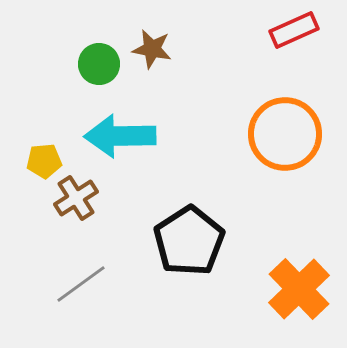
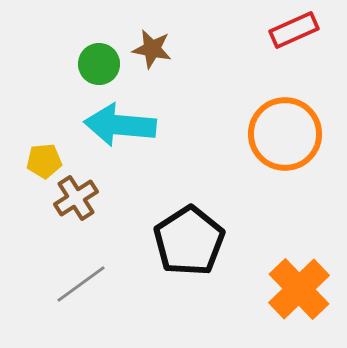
cyan arrow: moved 11 px up; rotated 6 degrees clockwise
